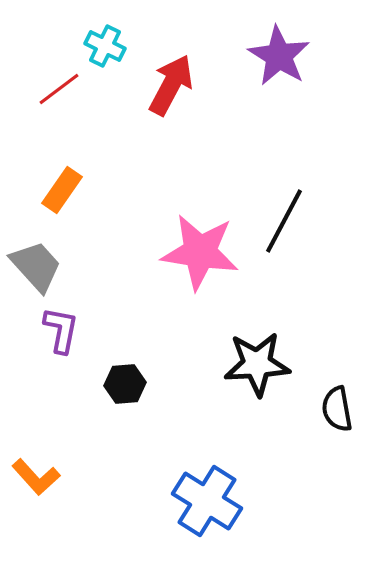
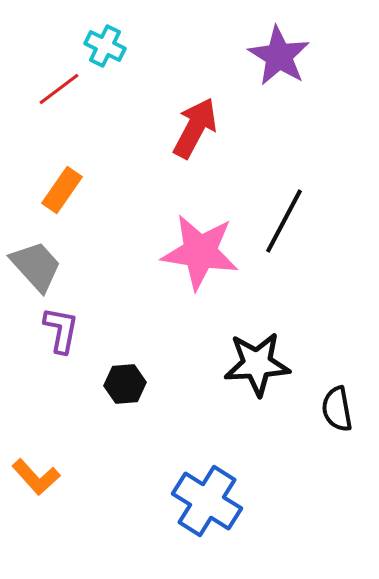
red arrow: moved 24 px right, 43 px down
